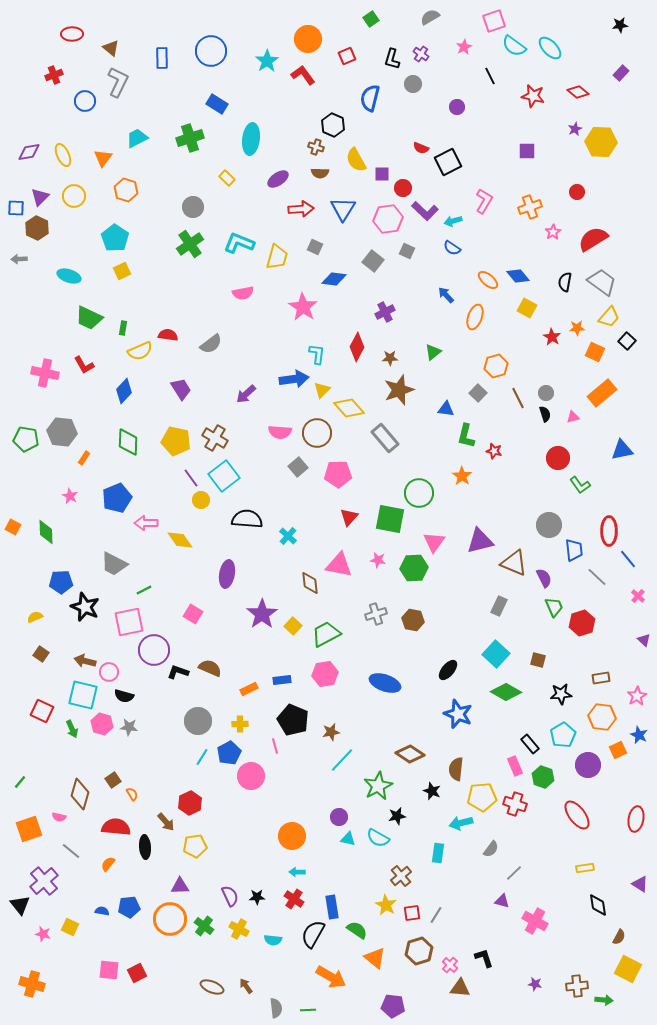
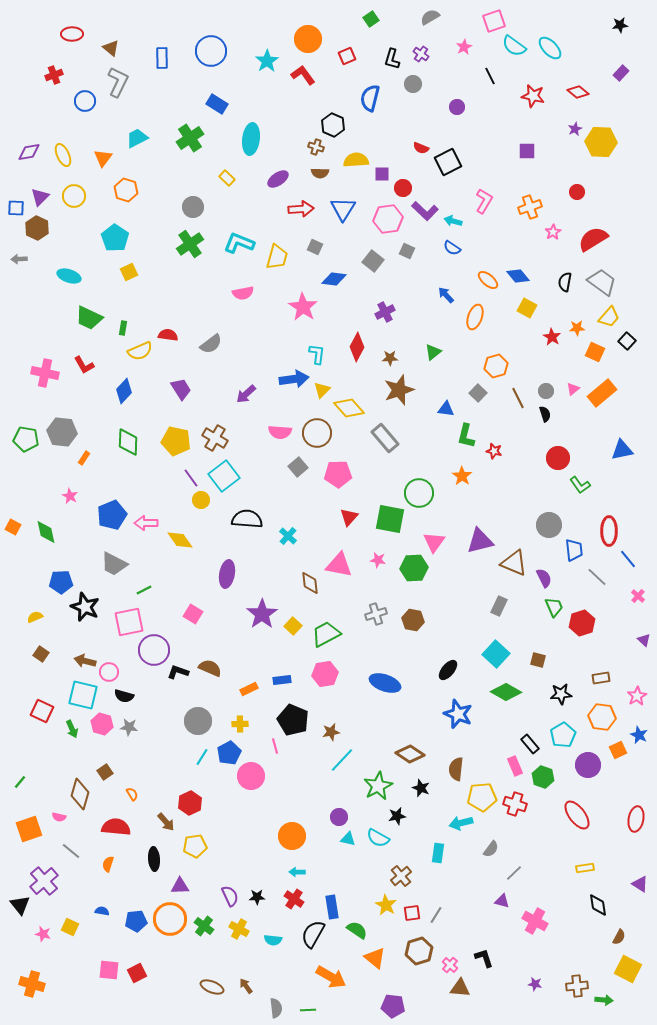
green cross at (190, 138): rotated 16 degrees counterclockwise
yellow semicircle at (356, 160): rotated 115 degrees clockwise
cyan arrow at (453, 221): rotated 30 degrees clockwise
yellow square at (122, 271): moved 7 px right, 1 px down
gray circle at (546, 393): moved 2 px up
pink triangle at (573, 417): moved 28 px up; rotated 24 degrees counterclockwise
blue pentagon at (117, 498): moved 5 px left, 17 px down
green diamond at (46, 532): rotated 10 degrees counterclockwise
brown square at (113, 780): moved 8 px left, 8 px up
black star at (432, 791): moved 11 px left, 3 px up
black ellipse at (145, 847): moved 9 px right, 12 px down
orange semicircle at (108, 864): rotated 21 degrees counterclockwise
blue pentagon at (129, 907): moved 7 px right, 14 px down
